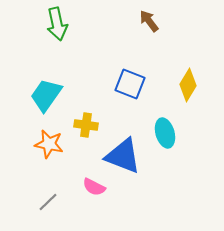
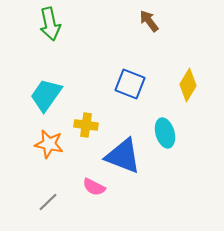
green arrow: moved 7 px left
